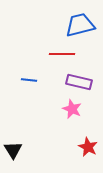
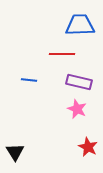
blue trapezoid: rotated 12 degrees clockwise
pink star: moved 5 px right
black triangle: moved 2 px right, 2 px down
